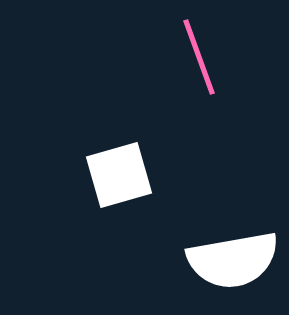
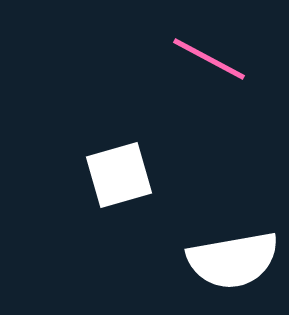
pink line: moved 10 px right, 2 px down; rotated 42 degrees counterclockwise
